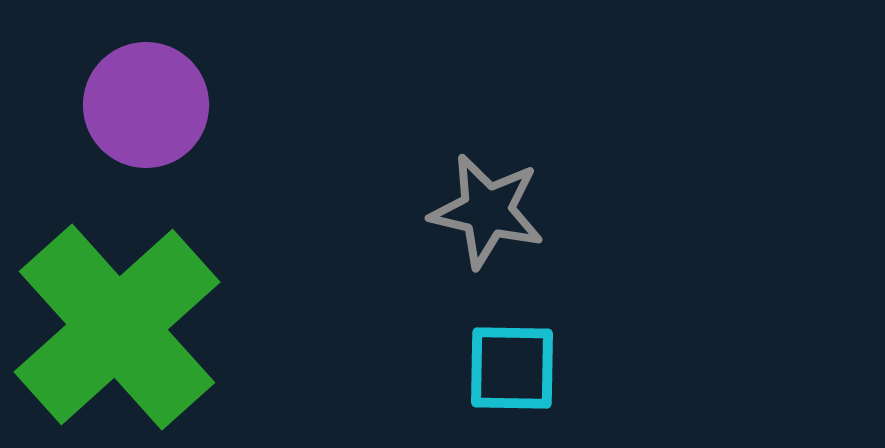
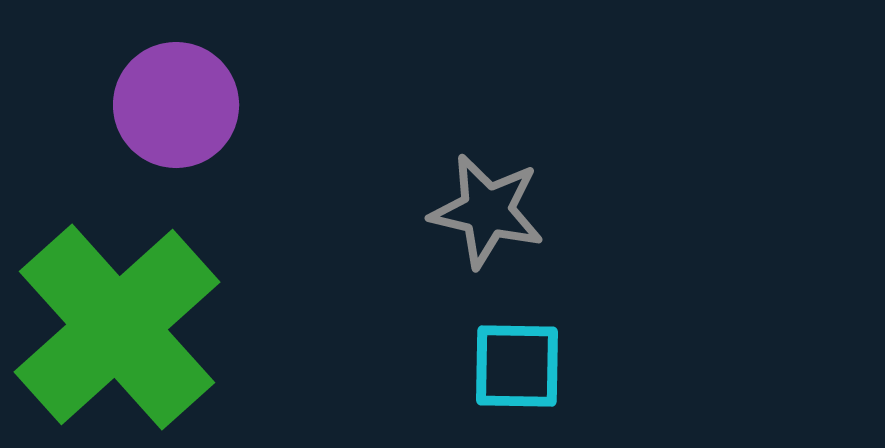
purple circle: moved 30 px right
cyan square: moved 5 px right, 2 px up
